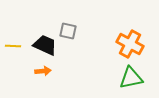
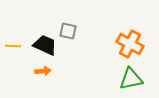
green triangle: moved 1 px down
